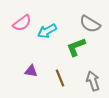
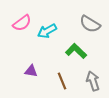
green L-shape: moved 4 px down; rotated 65 degrees clockwise
brown line: moved 2 px right, 3 px down
